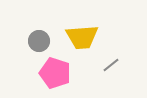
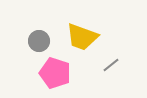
yellow trapezoid: rotated 24 degrees clockwise
